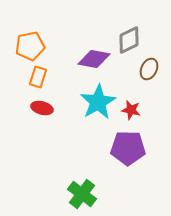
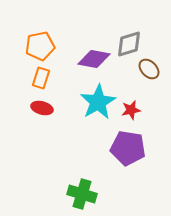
gray diamond: moved 4 px down; rotated 8 degrees clockwise
orange pentagon: moved 10 px right
brown ellipse: rotated 70 degrees counterclockwise
orange rectangle: moved 3 px right, 1 px down
red star: rotated 24 degrees counterclockwise
purple pentagon: rotated 8 degrees clockwise
green cross: rotated 20 degrees counterclockwise
